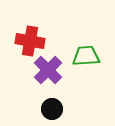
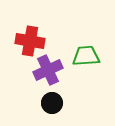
purple cross: rotated 20 degrees clockwise
black circle: moved 6 px up
